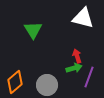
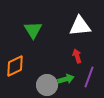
white triangle: moved 3 px left, 8 px down; rotated 20 degrees counterclockwise
green arrow: moved 8 px left, 11 px down
orange diamond: moved 16 px up; rotated 15 degrees clockwise
